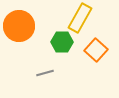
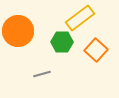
yellow rectangle: rotated 24 degrees clockwise
orange circle: moved 1 px left, 5 px down
gray line: moved 3 px left, 1 px down
